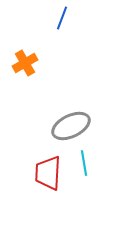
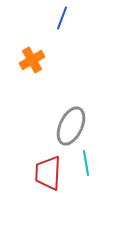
orange cross: moved 7 px right, 3 px up
gray ellipse: rotated 39 degrees counterclockwise
cyan line: moved 2 px right
